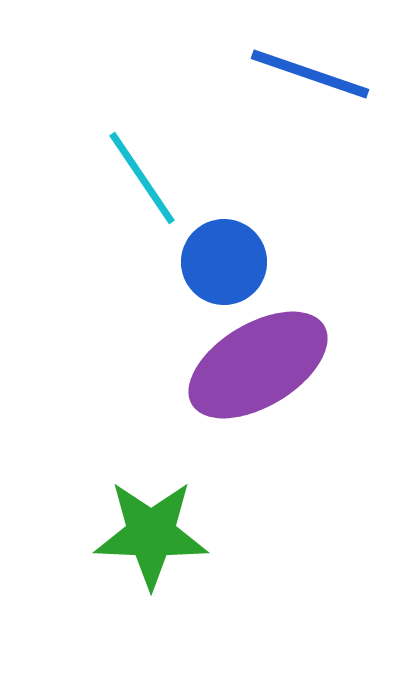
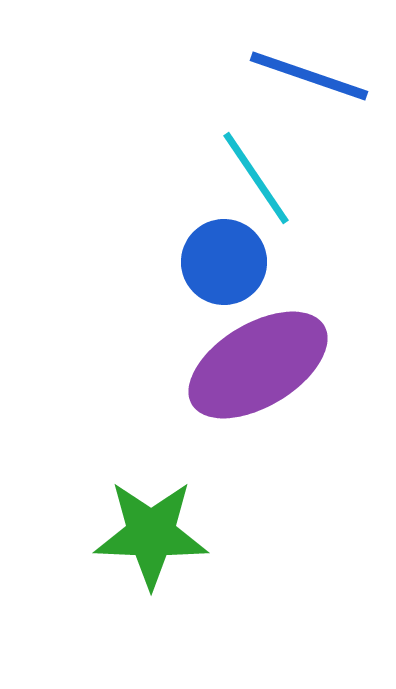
blue line: moved 1 px left, 2 px down
cyan line: moved 114 px right
